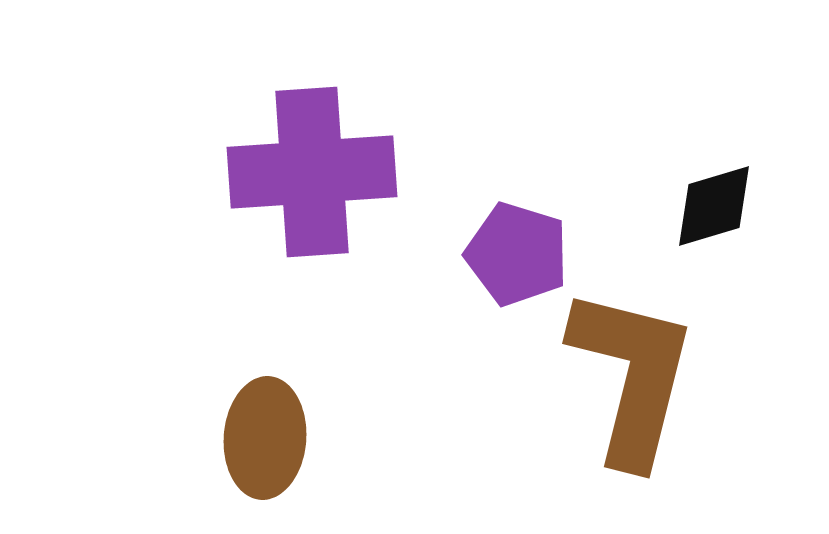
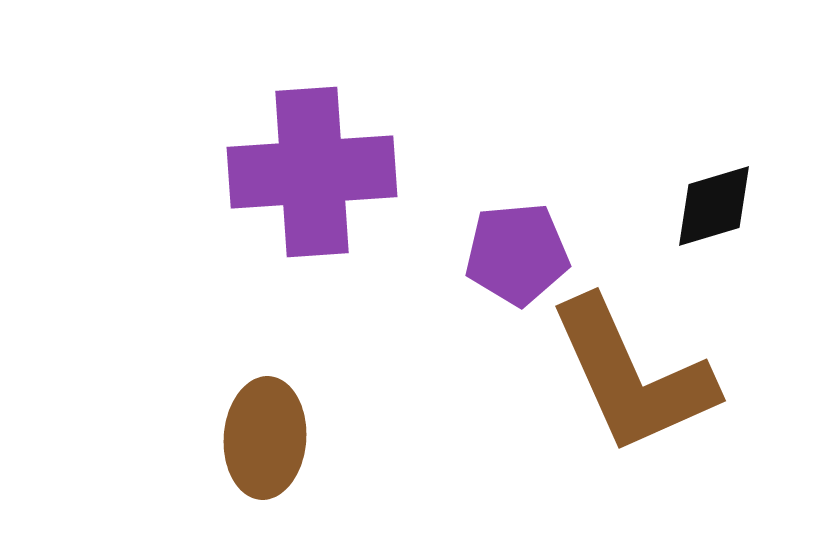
purple pentagon: rotated 22 degrees counterclockwise
brown L-shape: rotated 142 degrees clockwise
